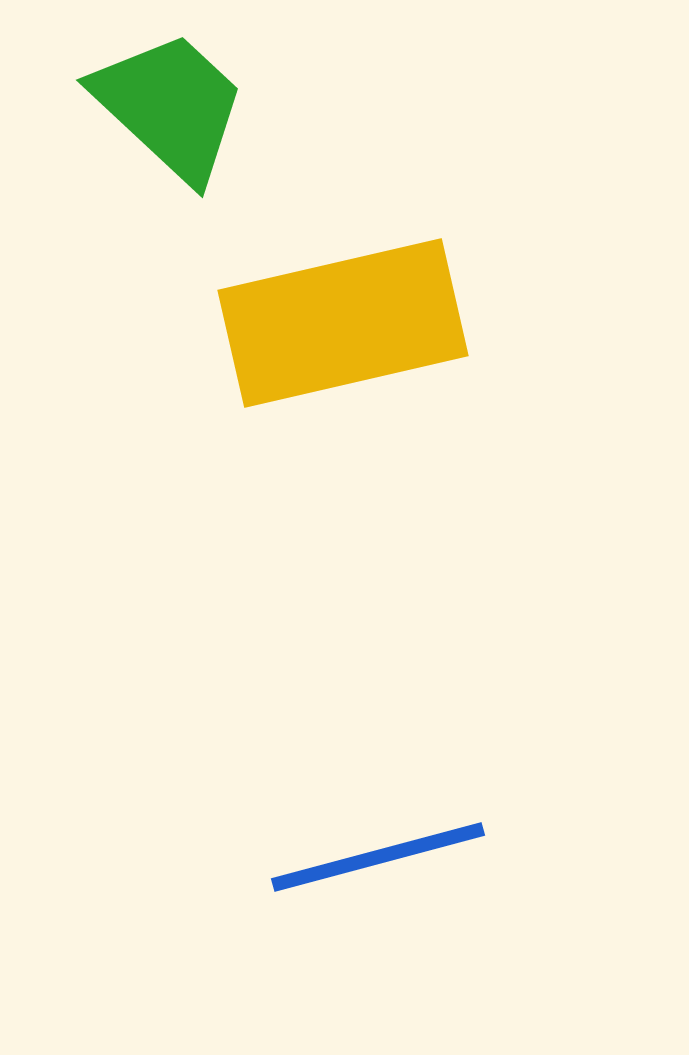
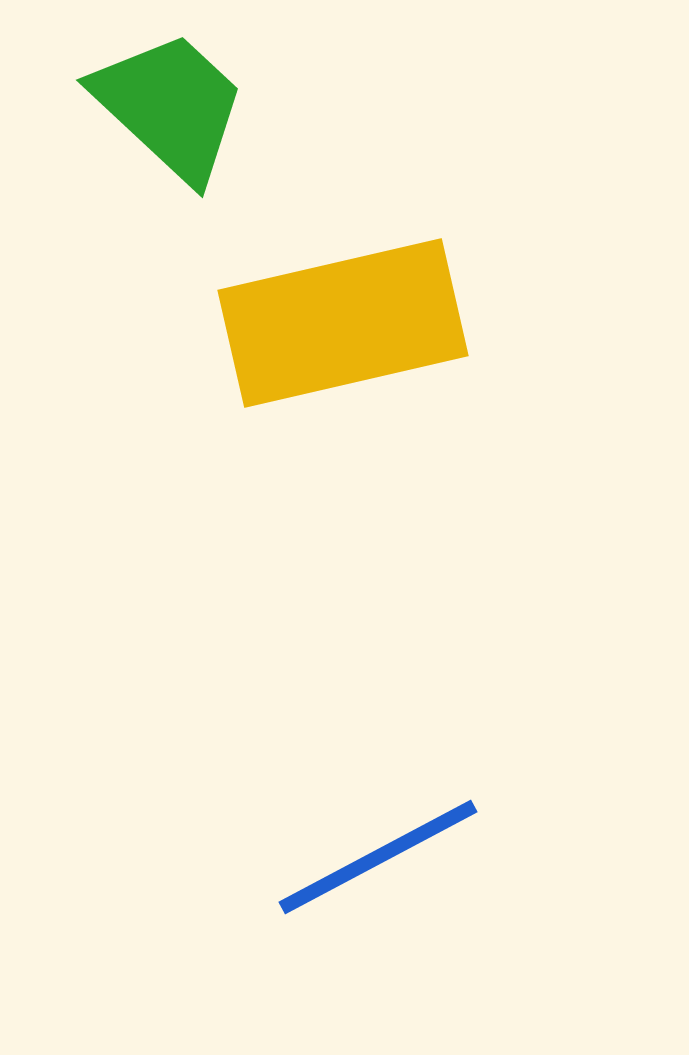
blue line: rotated 13 degrees counterclockwise
